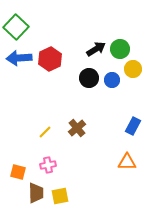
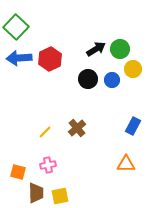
black circle: moved 1 px left, 1 px down
orange triangle: moved 1 px left, 2 px down
